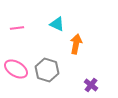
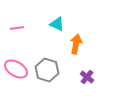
purple cross: moved 4 px left, 8 px up
